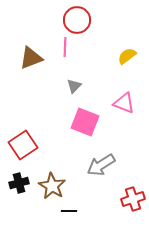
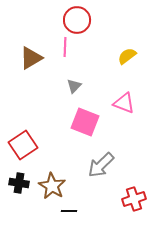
brown triangle: rotated 10 degrees counterclockwise
gray arrow: rotated 12 degrees counterclockwise
black cross: rotated 24 degrees clockwise
red cross: moved 1 px right
